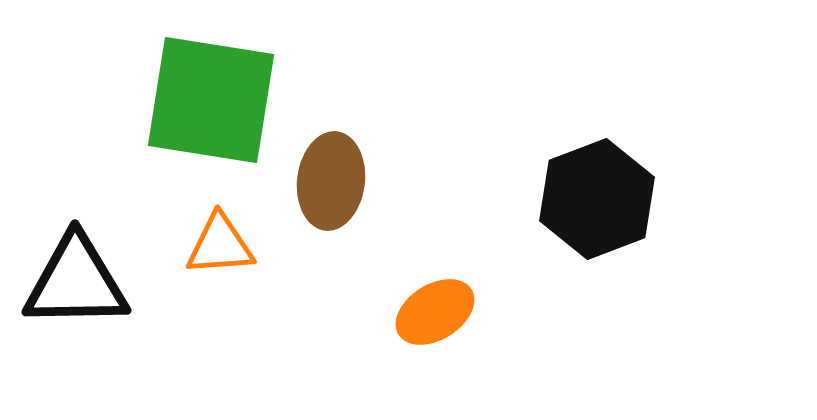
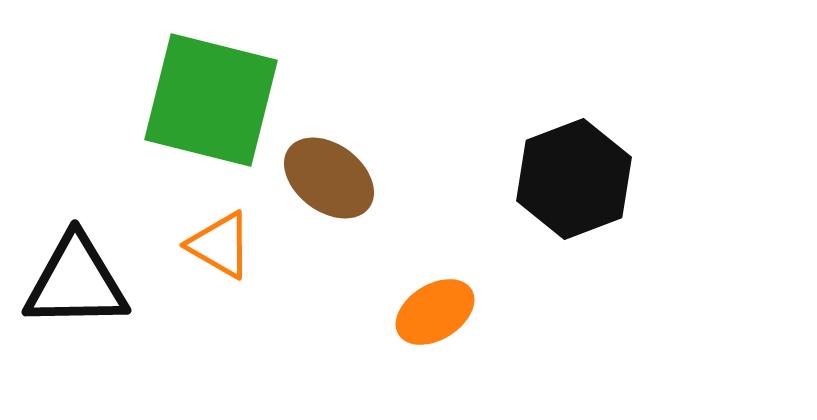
green square: rotated 5 degrees clockwise
brown ellipse: moved 2 px left, 3 px up; rotated 60 degrees counterclockwise
black hexagon: moved 23 px left, 20 px up
orange triangle: rotated 34 degrees clockwise
